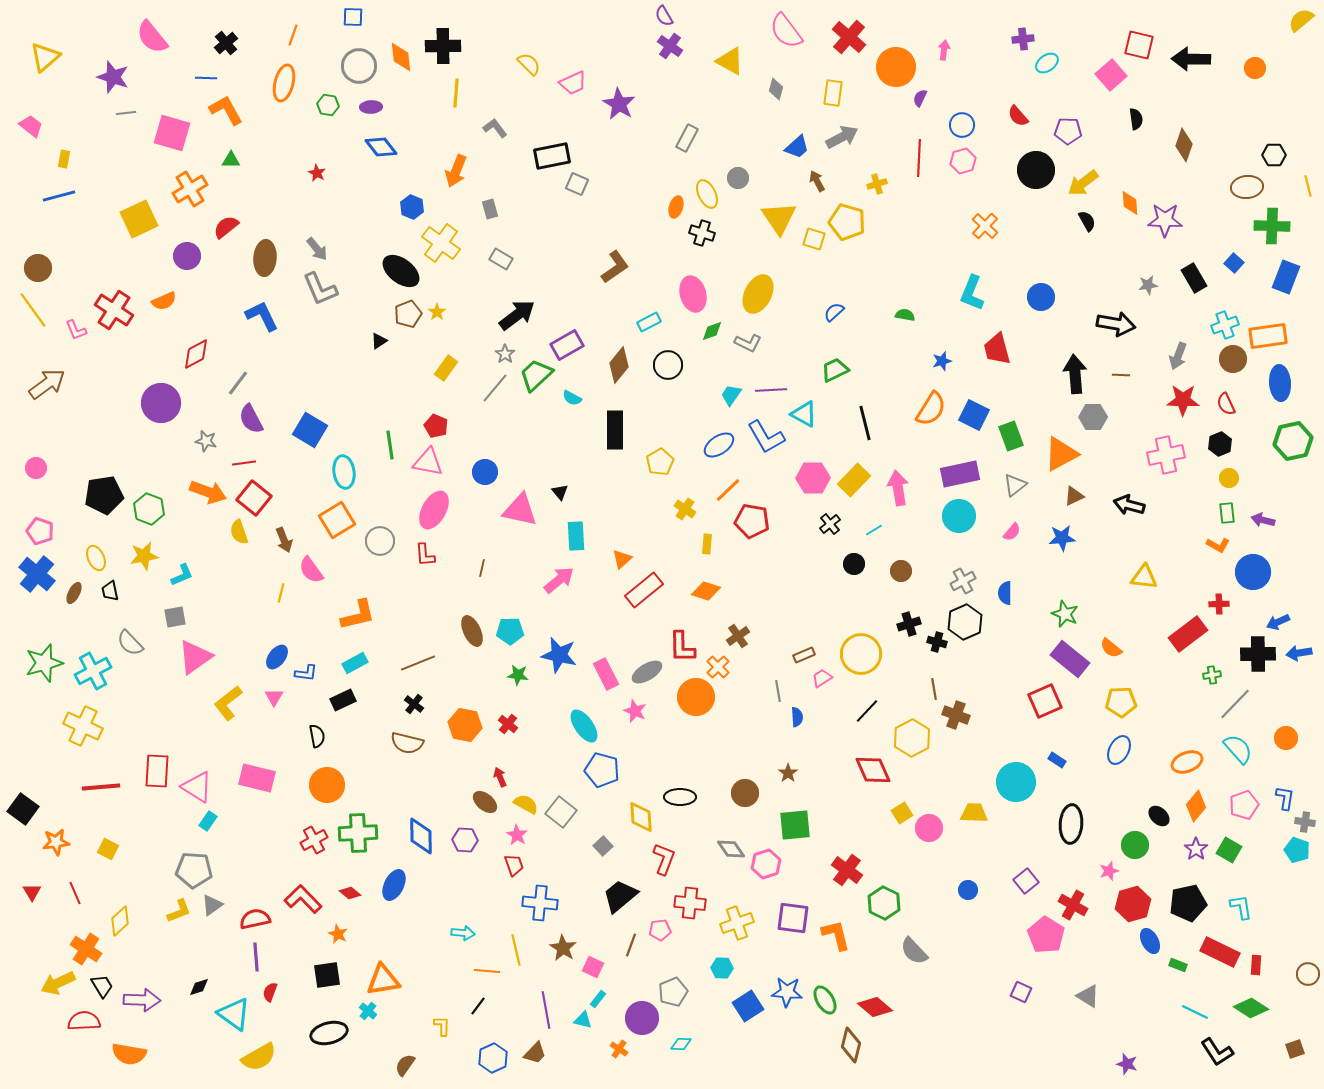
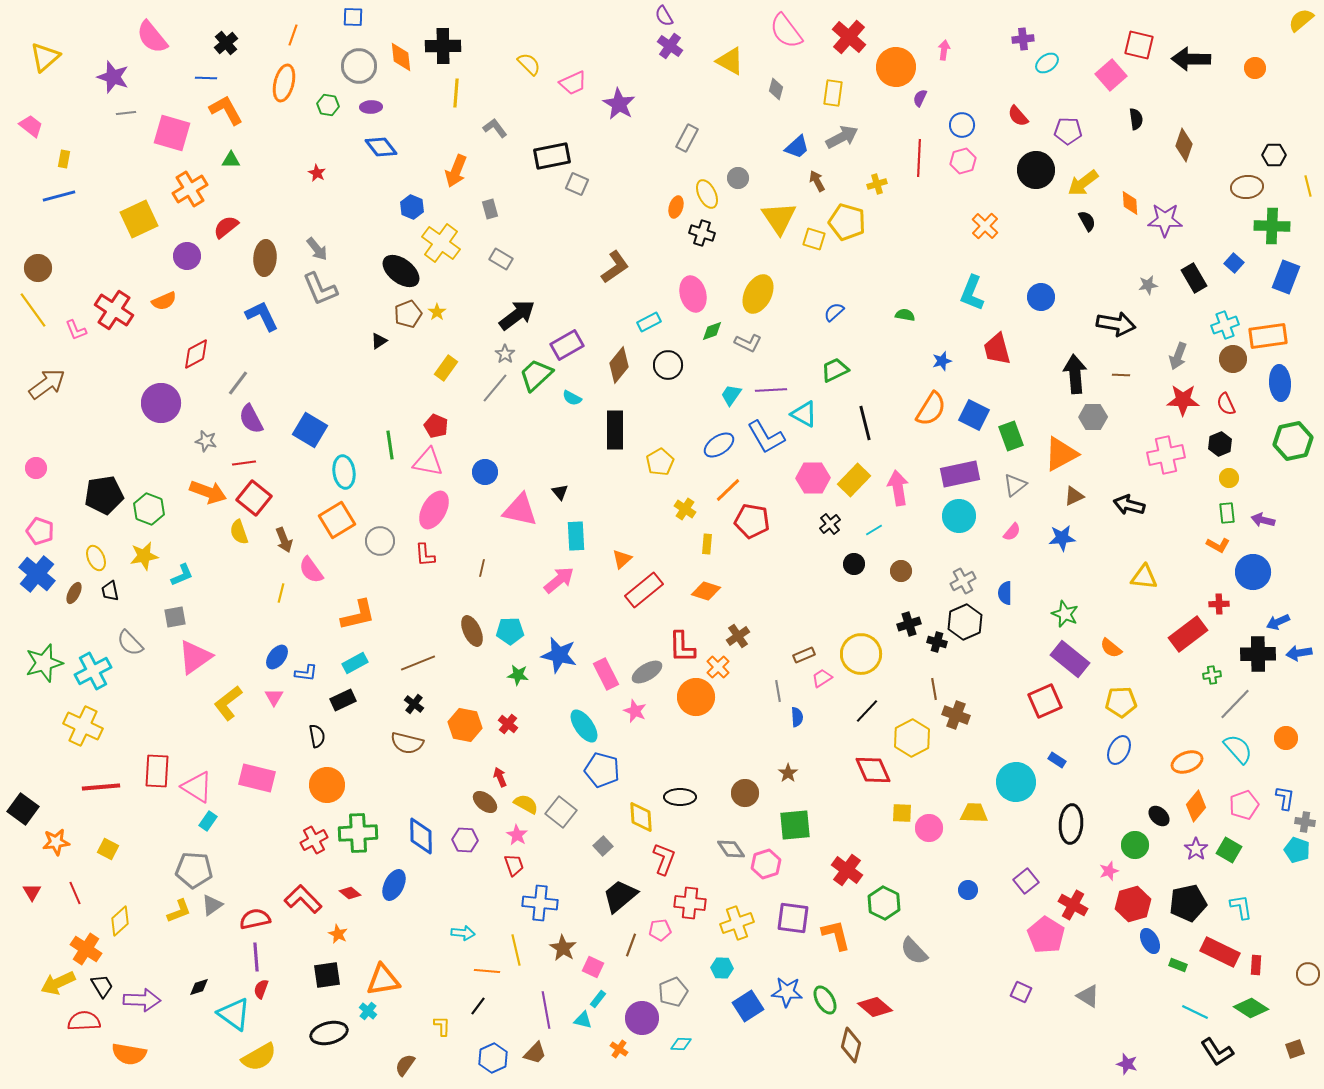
yellow square at (902, 813): rotated 35 degrees clockwise
red semicircle at (270, 992): moved 9 px left, 3 px up
